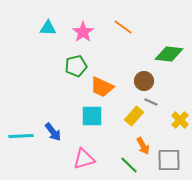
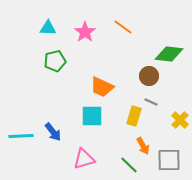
pink star: moved 2 px right
green pentagon: moved 21 px left, 5 px up
brown circle: moved 5 px right, 5 px up
yellow rectangle: rotated 24 degrees counterclockwise
